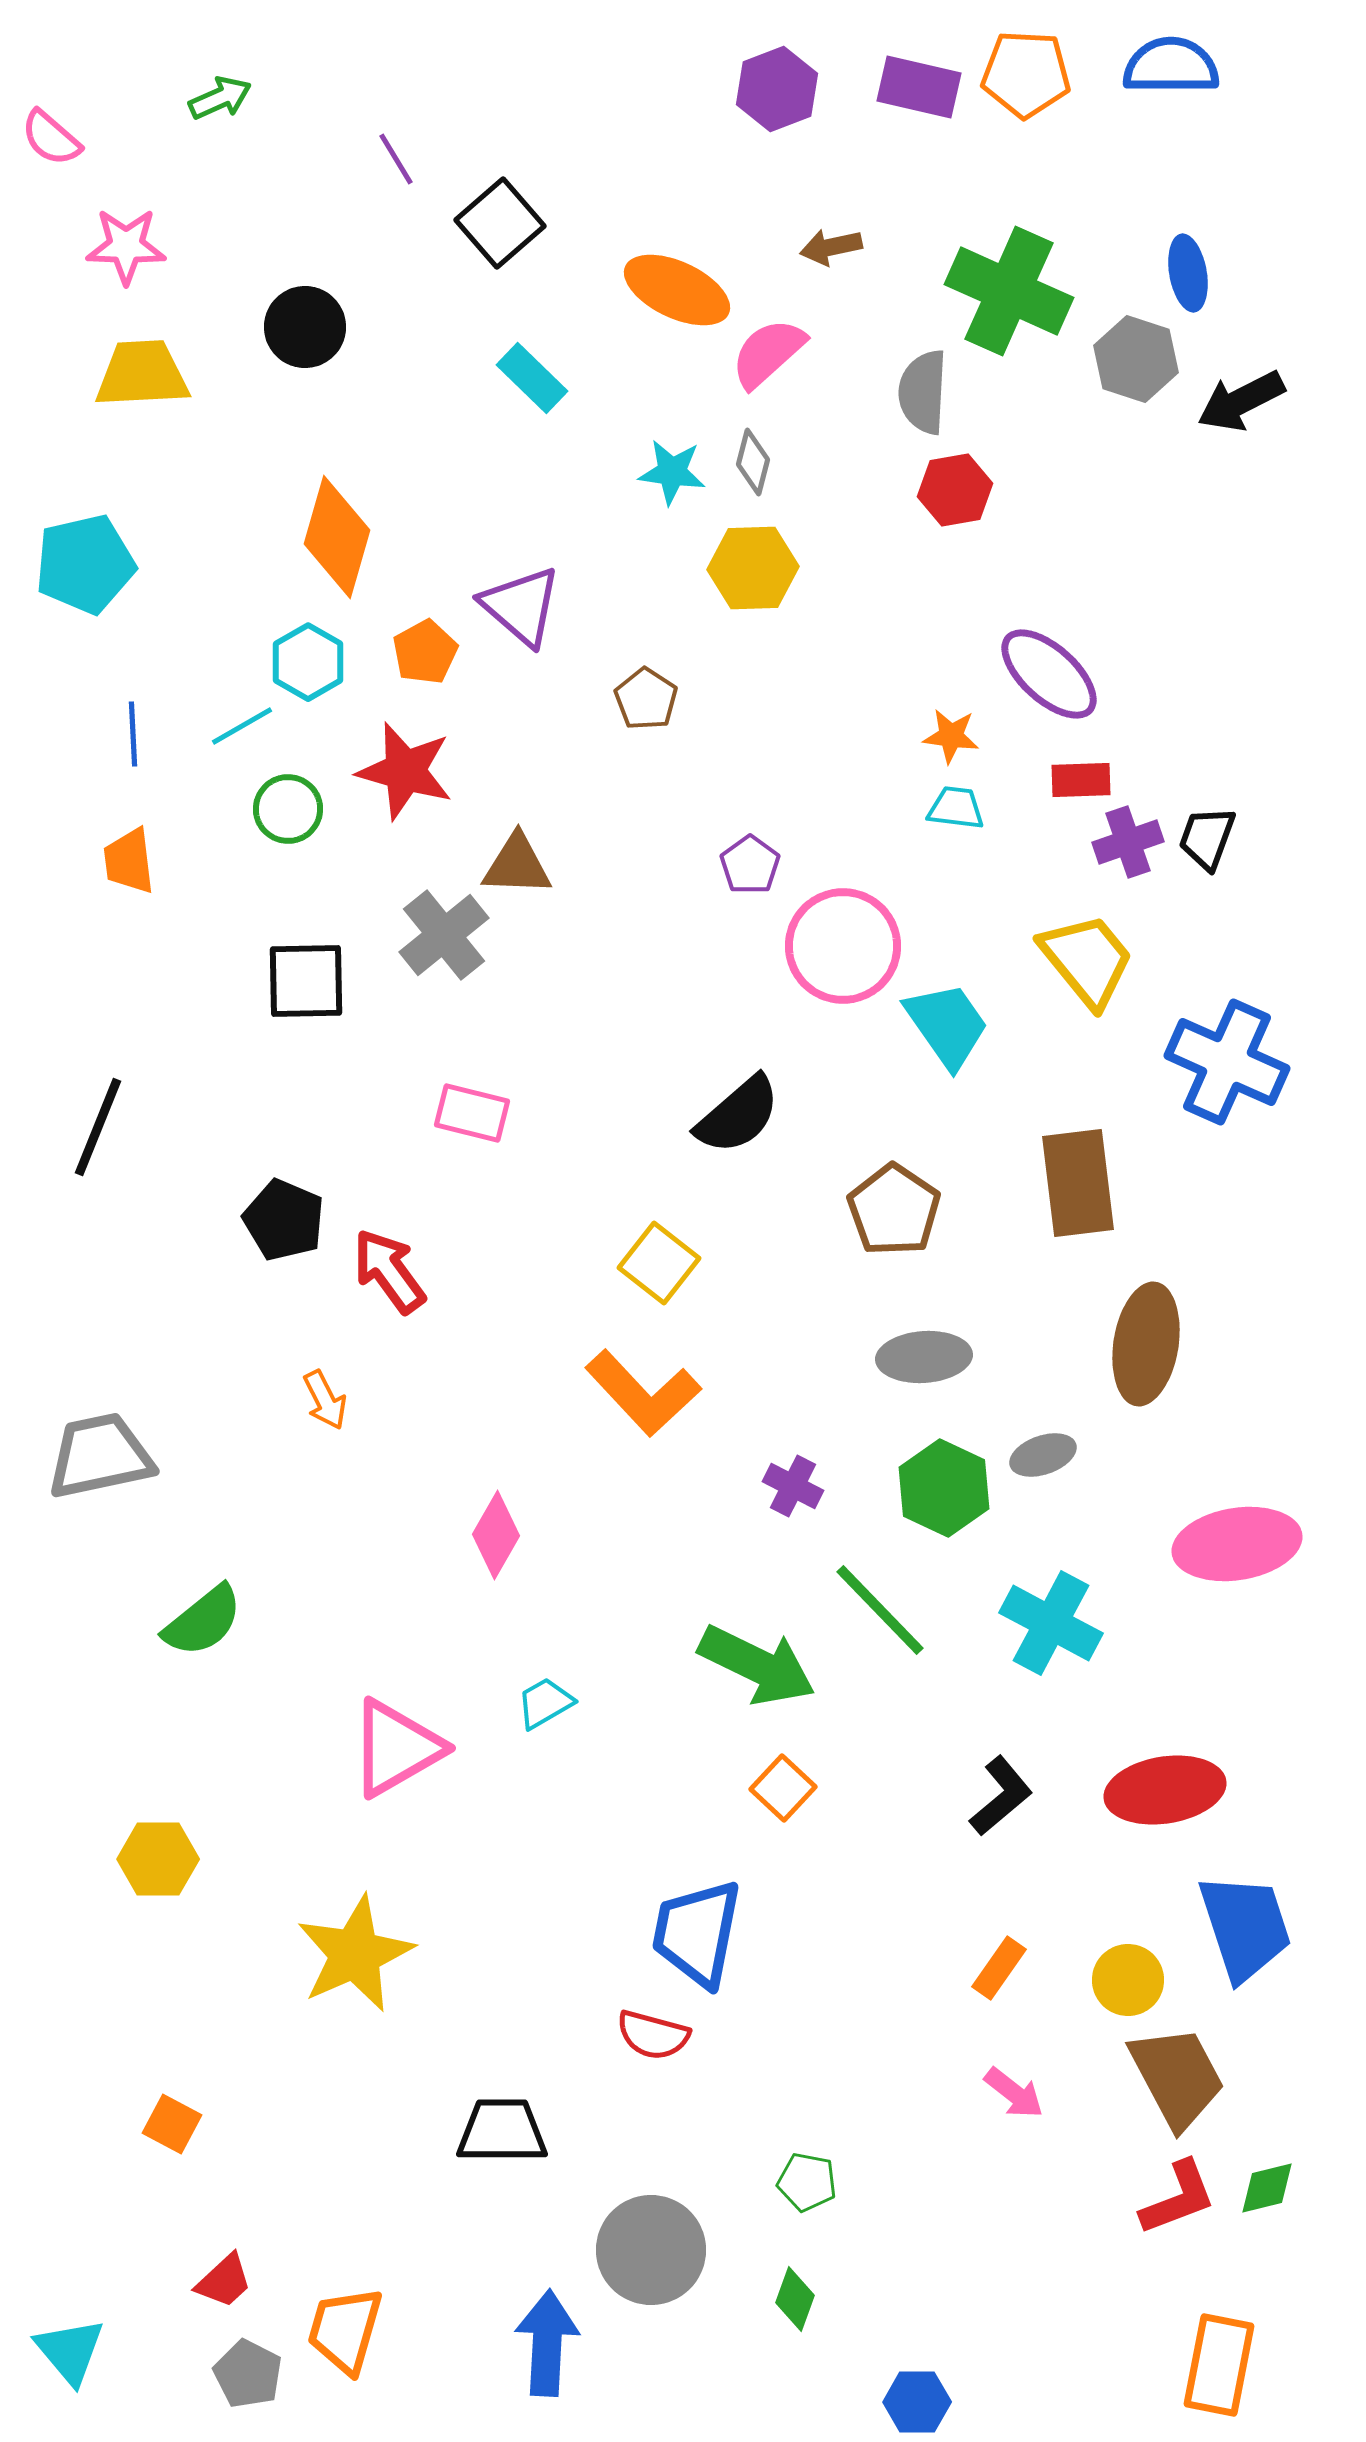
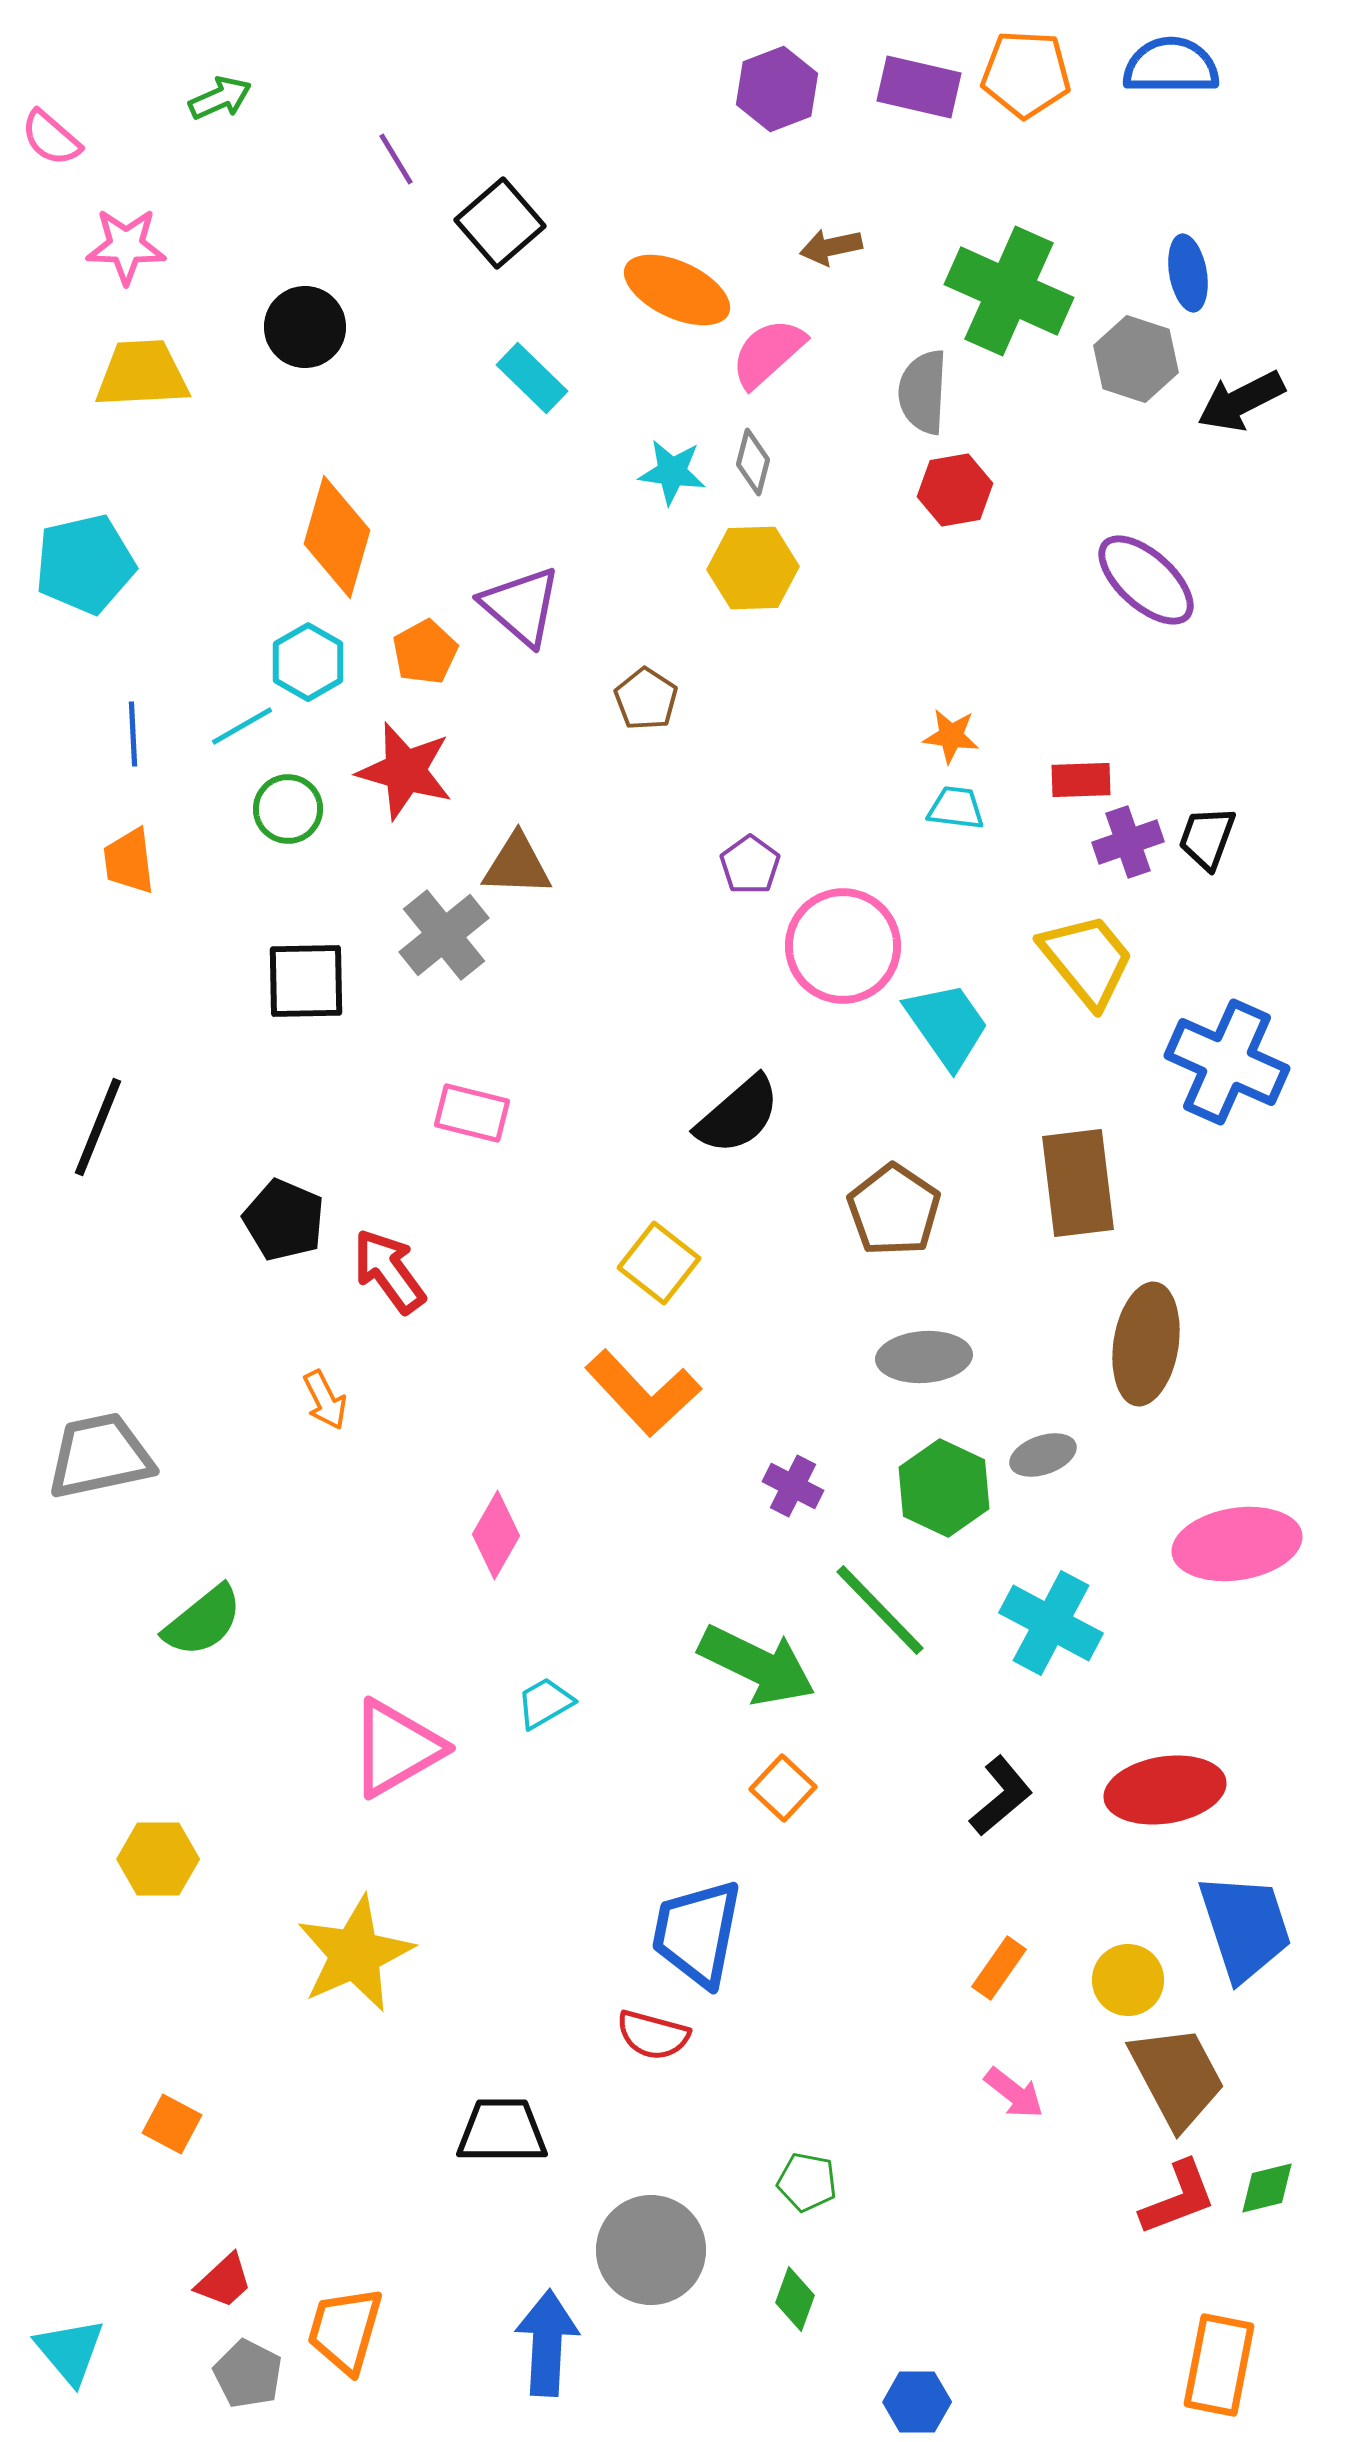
purple ellipse at (1049, 674): moved 97 px right, 94 px up
